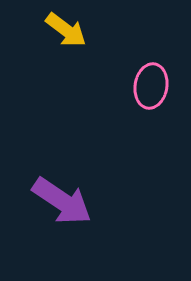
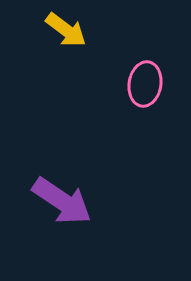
pink ellipse: moved 6 px left, 2 px up
